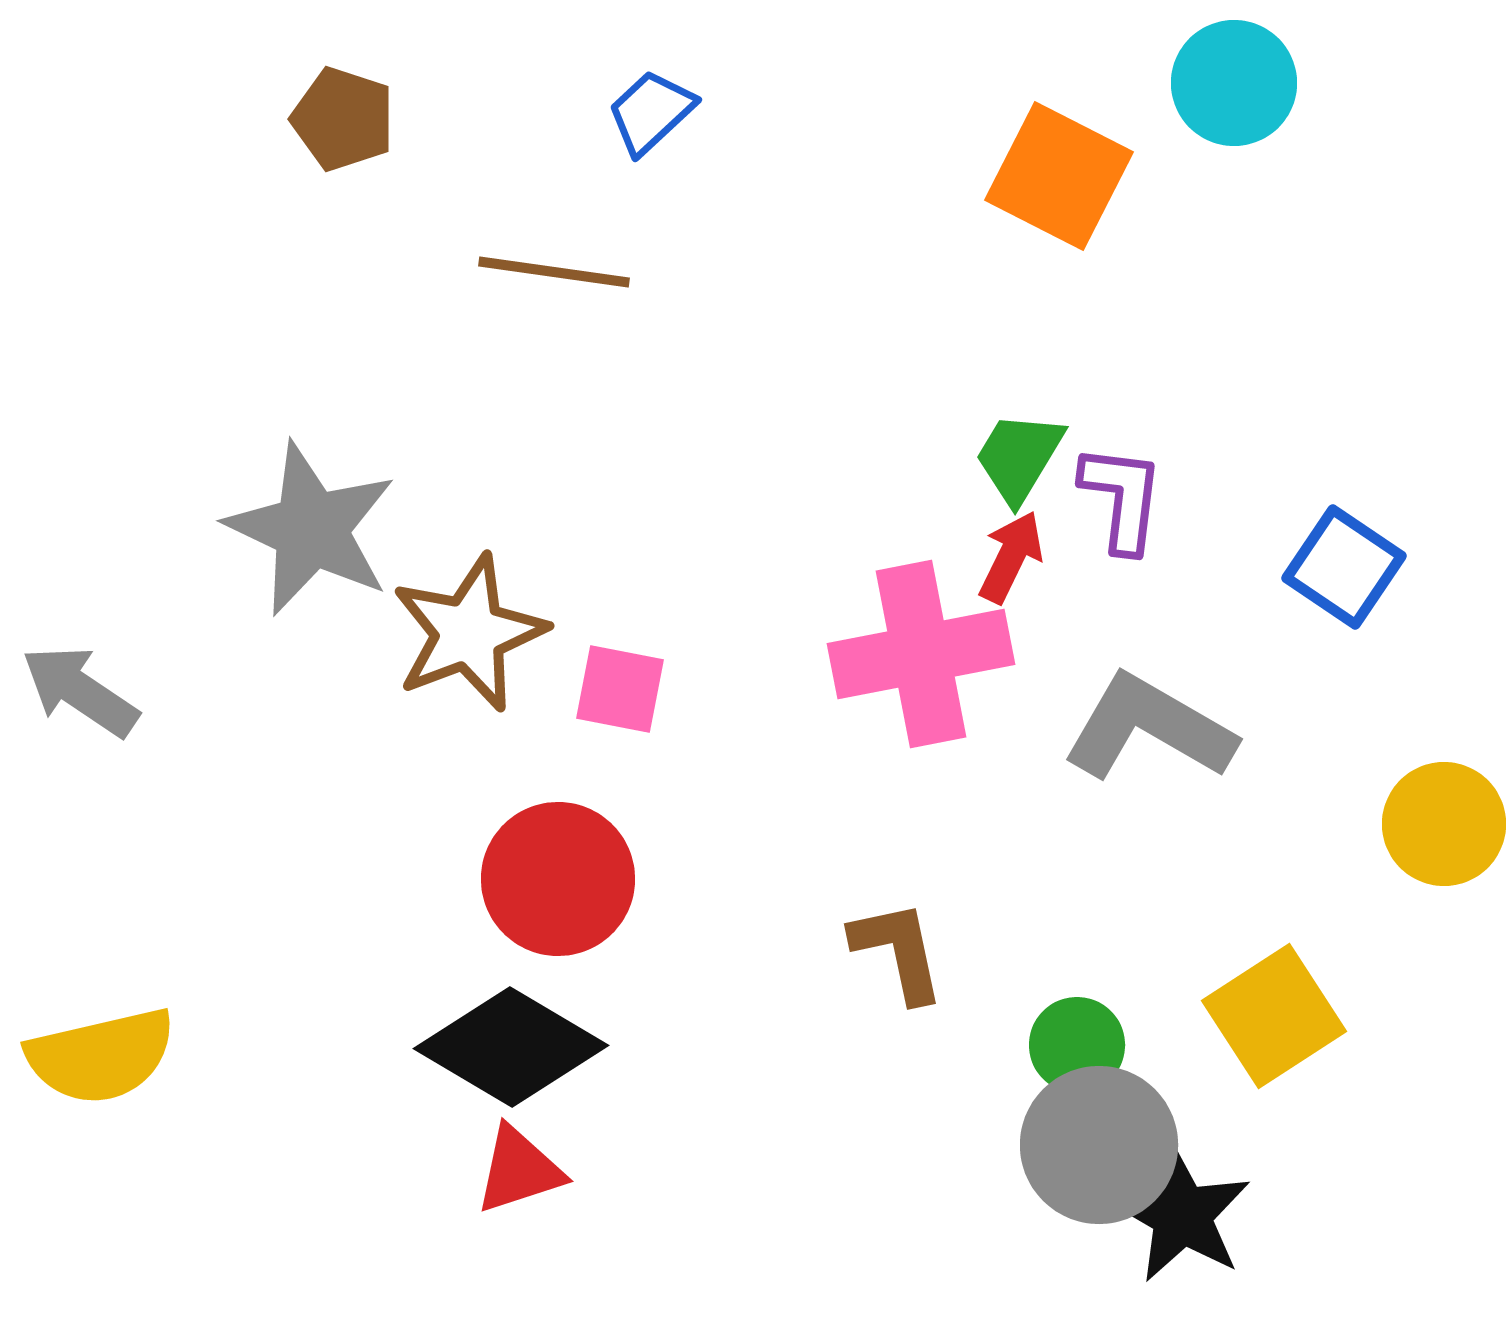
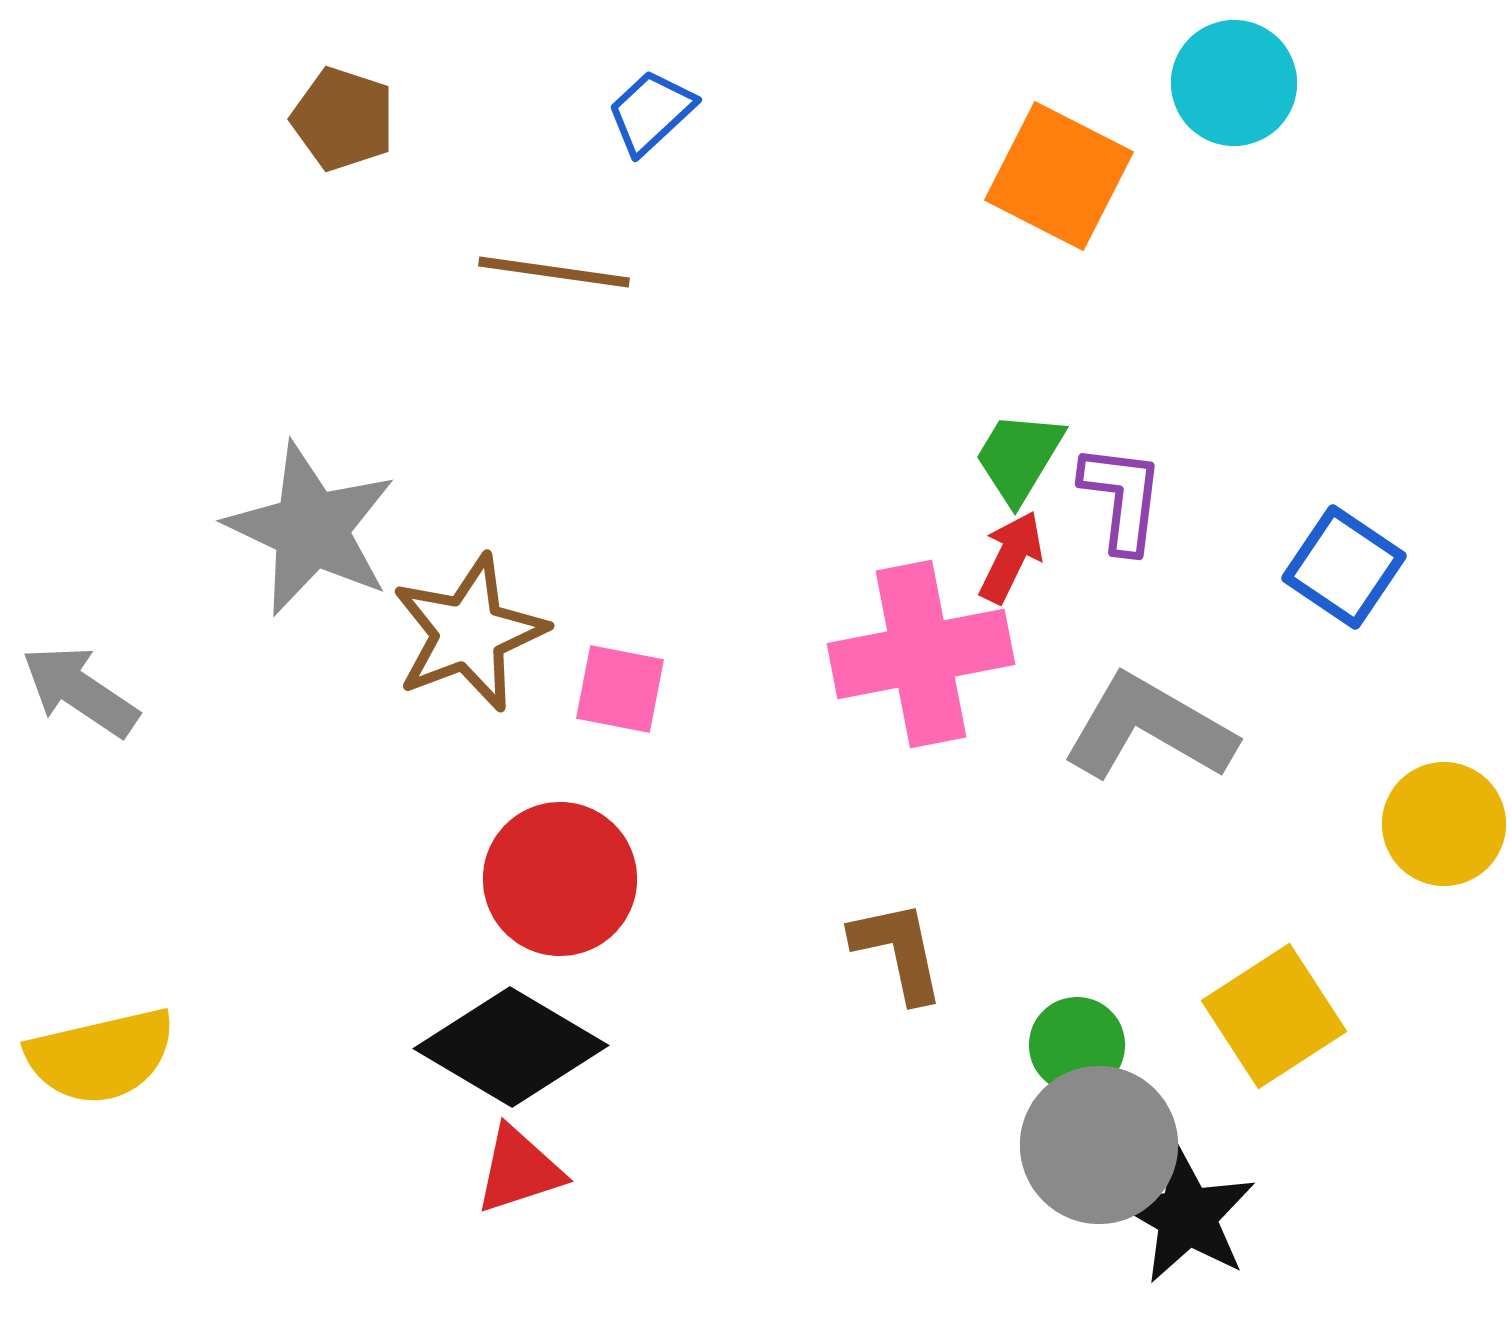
red circle: moved 2 px right
black star: moved 5 px right, 1 px down
